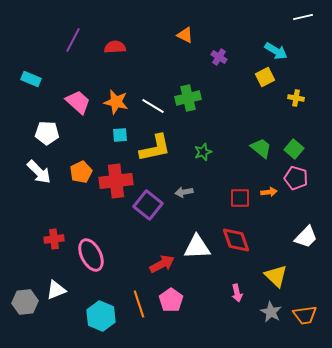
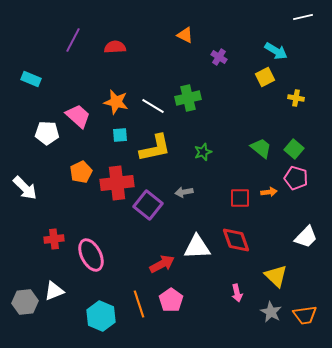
pink trapezoid at (78, 102): moved 14 px down
white arrow at (39, 172): moved 14 px left, 16 px down
red cross at (116, 181): moved 1 px right, 2 px down
white triangle at (56, 290): moved 2 px left, 1 px down
